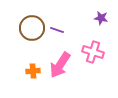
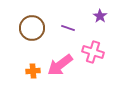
purple star: moved 1 px left, 2 px up; rotated 24 degrees clockwise
purple line: moved 11 px right, 2 px up
pink arrow: rotated 20 degrees clockwise
